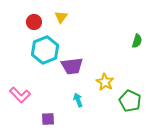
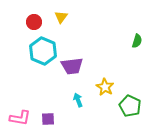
cyan hexagon: moved 2 px left, 1 px down; rotated 16 degrees counterclockwise
yellow star: moved 5 px down
pink L-shape: moved 23 px down; rotated 35 degrees counterclockwise
green pentagon: moved 5 px down
